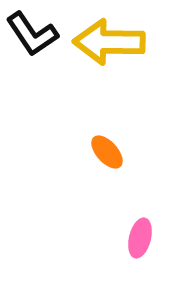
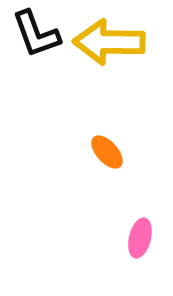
black L-shape: moved 4 px right; rotated 14 degrees clockwise
